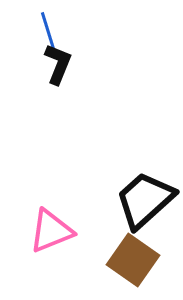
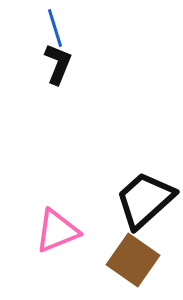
blue line: moved 7 px right, 3 px up
pink triangle: moved 6 px right
